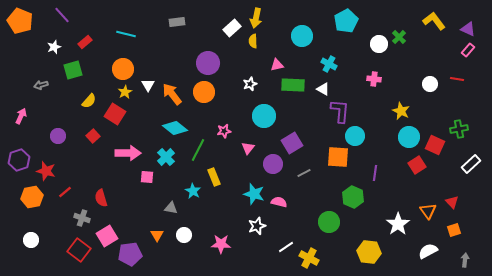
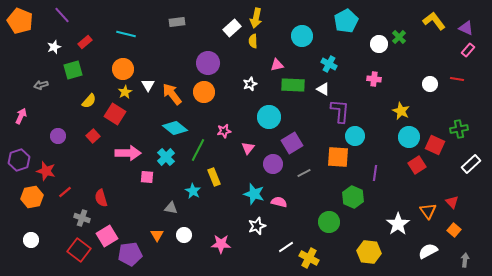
purple triangle at (468, 29): moved 2 px left, 1 px up
cyan circle at (264, 116): moved 5 px right, 1 px down
orange square at (454, 230): rotated 32 degrees counterclockwise
